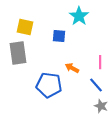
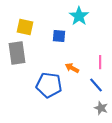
gray rectangle: moved 1 px left
gray star: moved 2 px down
